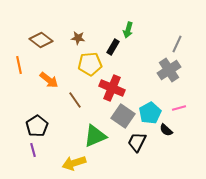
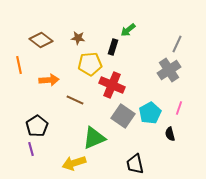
green arrow: rotated 35 degrees clockwise
black rectangle: rotated 14 degrees counterclockwise
orange arrow: rotated 42 degrees counterclockwise
red cross: moved 3 px up
brown line: rotated 30 degrees counterclockwise
pink line: rotated 56 degrees counterclockwise
black semicircle: moved 4 px right, 4 px down; rotated 32 degrees clockwise
green triangle: moved 1 px left, 2 px down
black trapezoid: moved 2 px left, 22 px down; rotated 40 degrees counterclockwise
purple line: moved 2 px left, 1 px up
